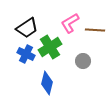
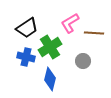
brown line: moved 1 px left, 3 px down
blue cross: moved 3 px down; rotated 12 degrees counterclockwise
blue diamond: moved 3 px right, 4 px up
